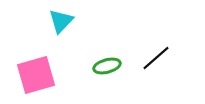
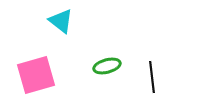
cyan triangle: rotated 36 degrees counterclockwise
black line: moved 4 px left, 19 px down; rotated 56 degrees counterclockwise
